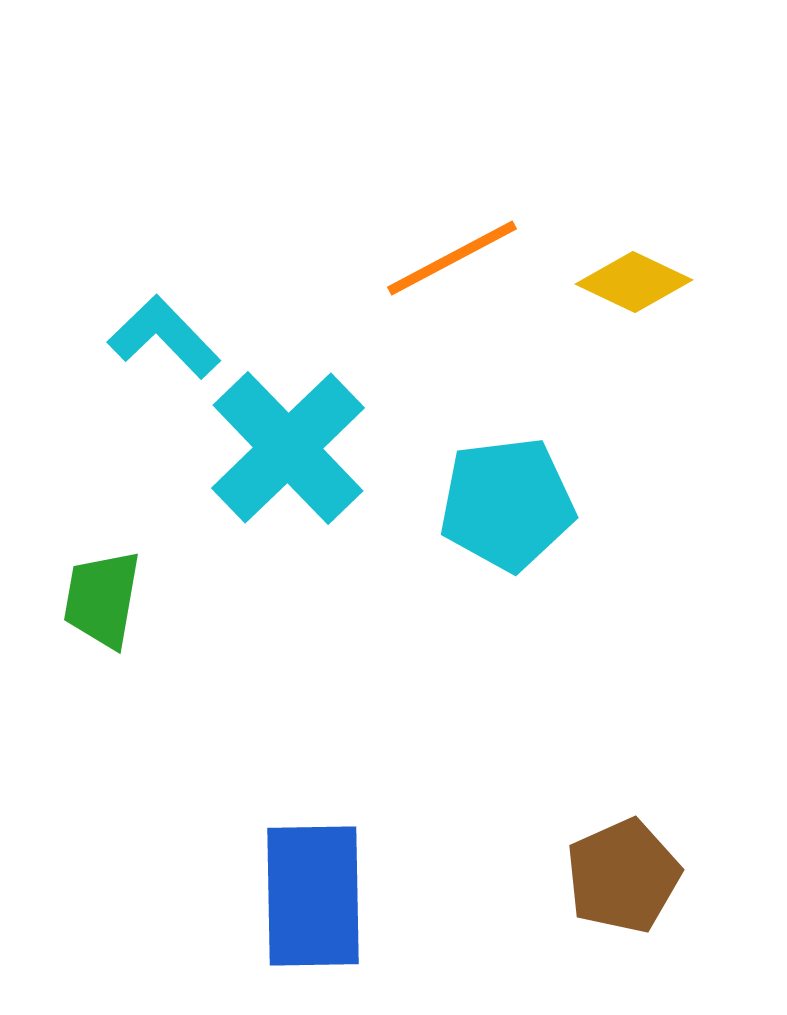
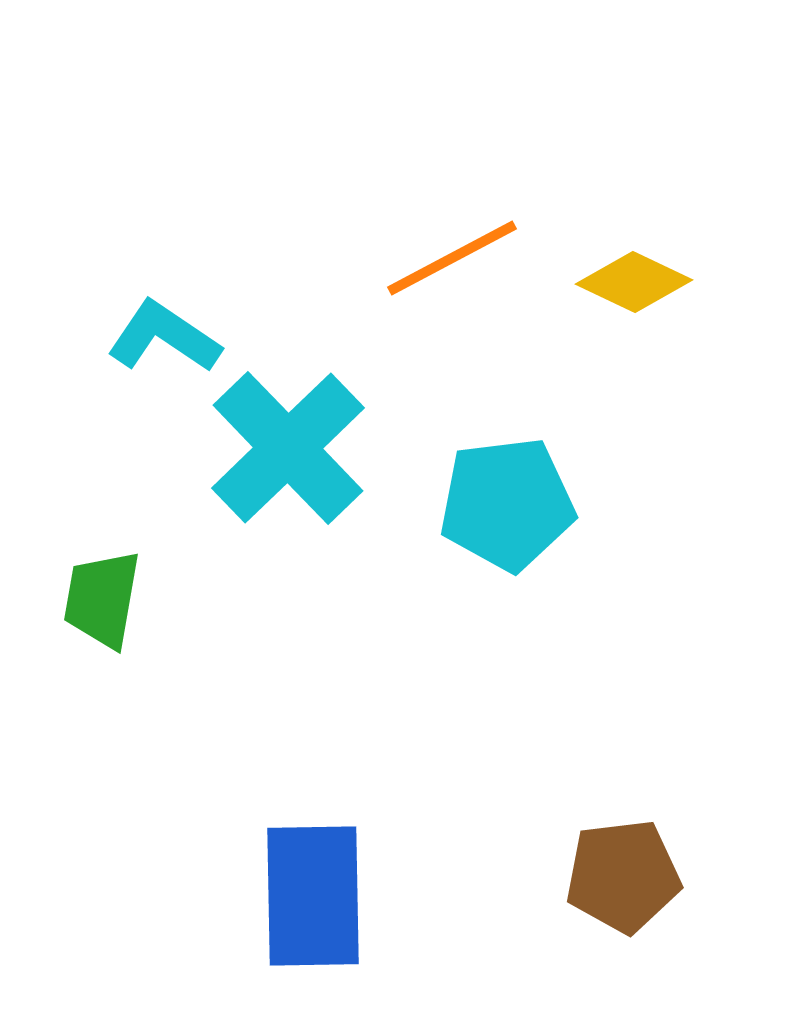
cyan L-shape: rotated 12 degrees counterclockwise
brown pentagon: rotated 17 degrees clockwise
